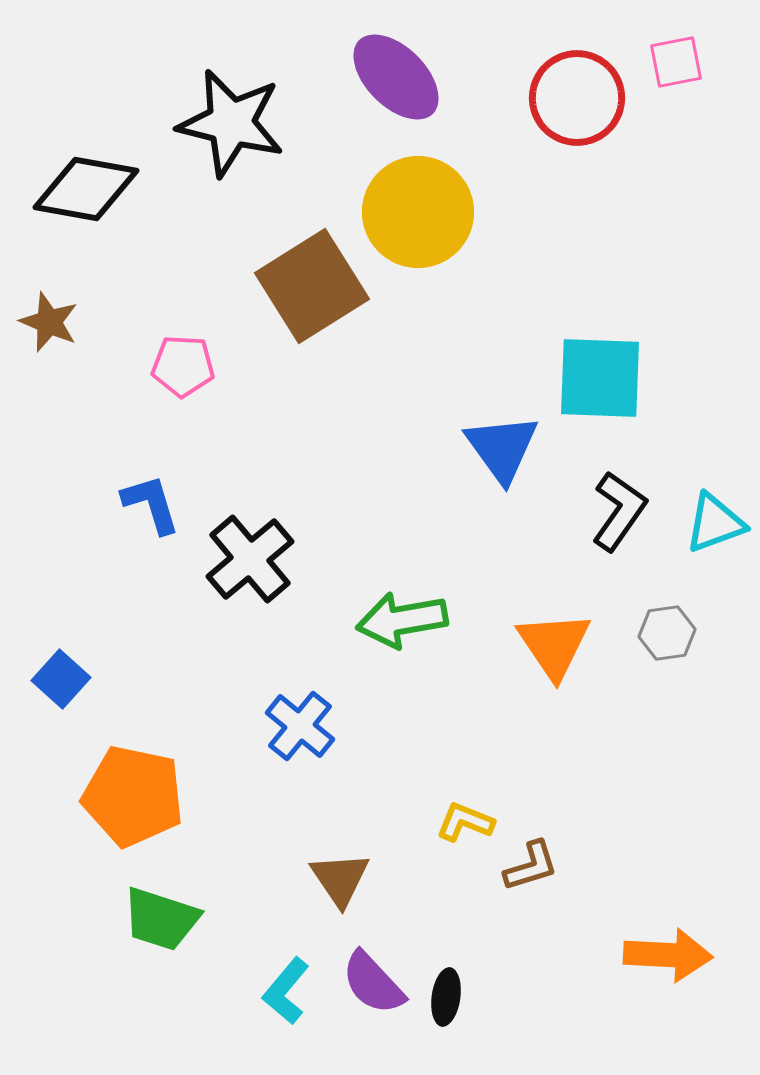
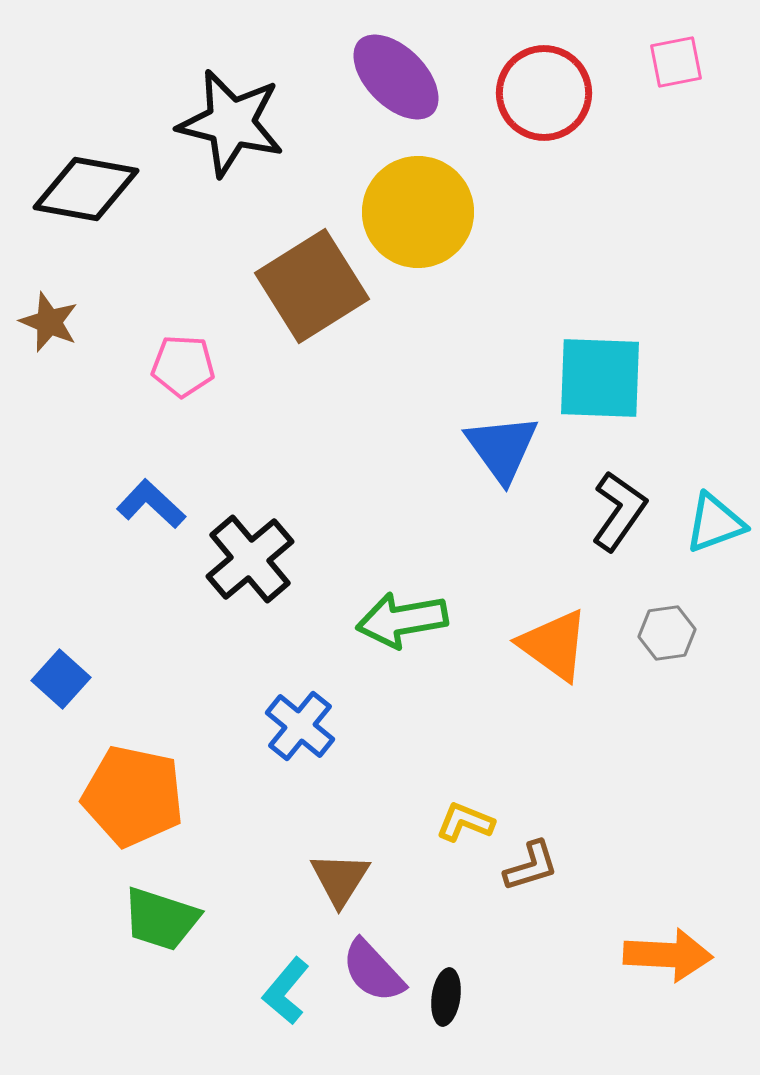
red circle: moved 33 px left, 5 px up
blue L-shape: rotated 30 degrees counterclockwise
orange triangle: rotated 20 degrees counterclockwise
brown triangle: rotated 6 degrees clockwise
purple semicircle: moved 12 px up
